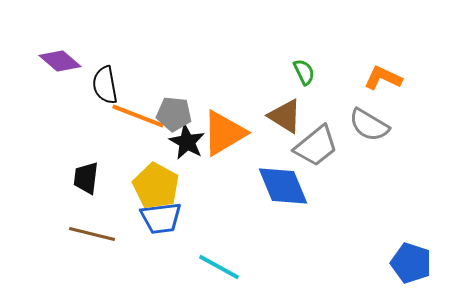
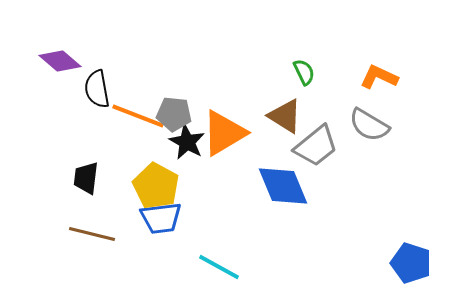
orange L-shape: moved 4 px left, 1 px up
black semicircle: moved 8 px left, 4 px down
